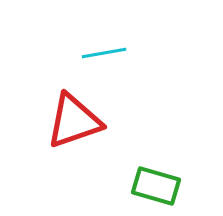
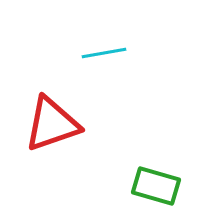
red triangle: moved 22 px left, 3 px down
